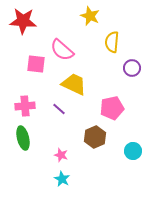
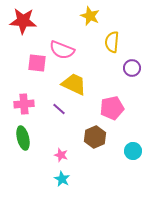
pink semicircle: rotated 20 degrees counterclockwise
pink square: moved 1 px right, 1 px up
pink cross: moved 1 px left, 2 px up
